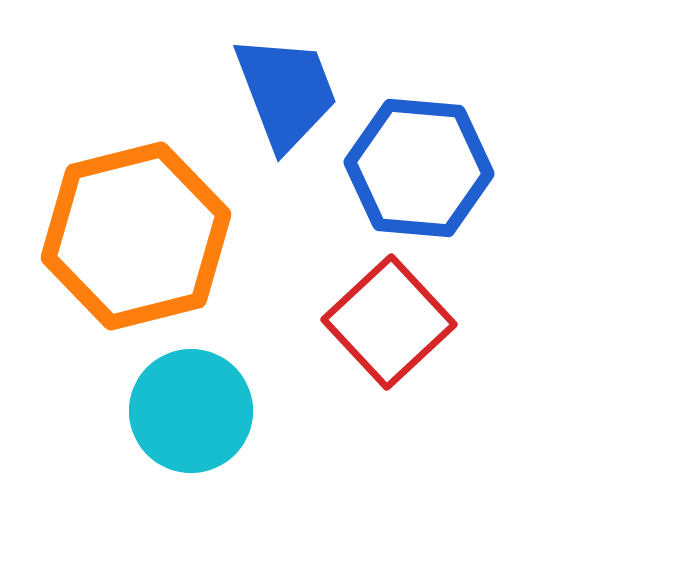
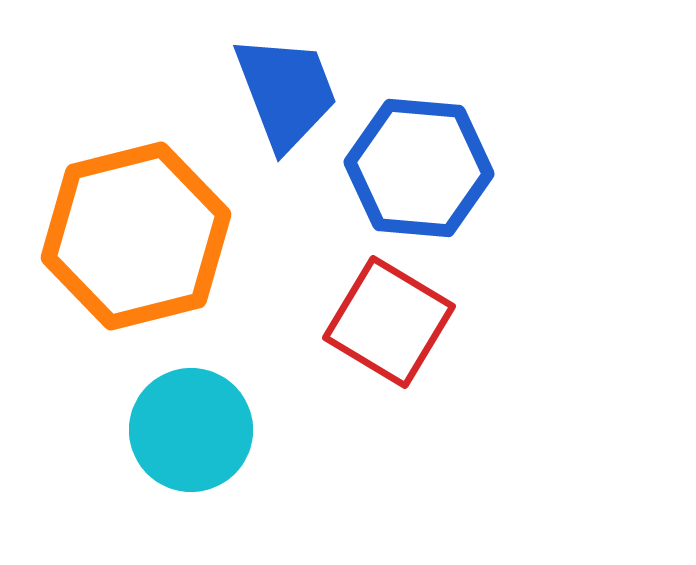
red square: rotated 16 degrees counterclockwise
cyan circle: moved 19 px down
